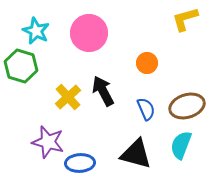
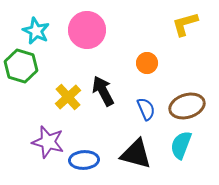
yellow L-shape: moved 5 px down
pink circle: moved 2 px left, 3 px up
blue ellipse: moved 4 px right, 3 px up
